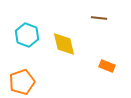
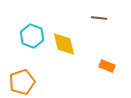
cyan hexagon: moved 5 px right, 1 px down
